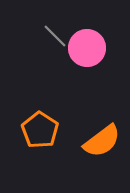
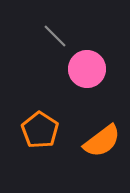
pink circle: moved 21 px down
